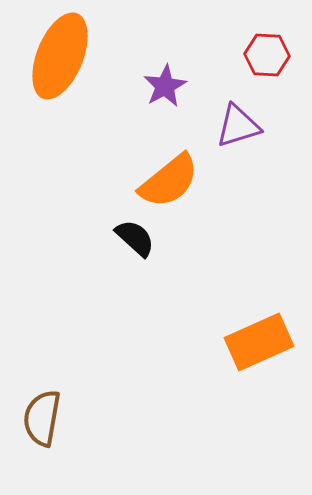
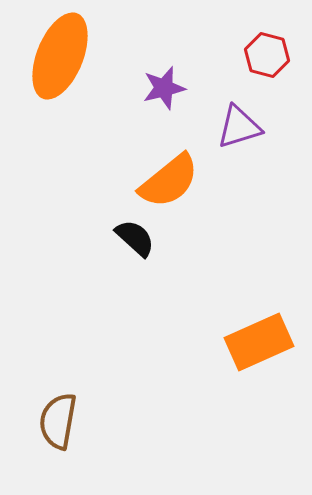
red hexagon: rotated 12 degrees clockwise
purple star: moved 1 px left, 2 px down; rotated 15 degrees clockwise
purple triangle: moved 1 px right, 1 px down
brown semicircle: moved 16 px right, 3 px down
